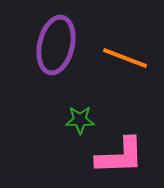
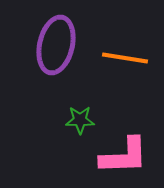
orange line: rotated 12 degrees counterclockwise
pink L-shape: moved 4 px right
